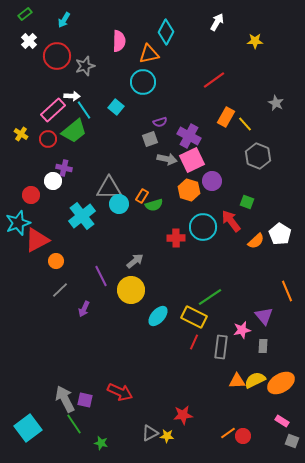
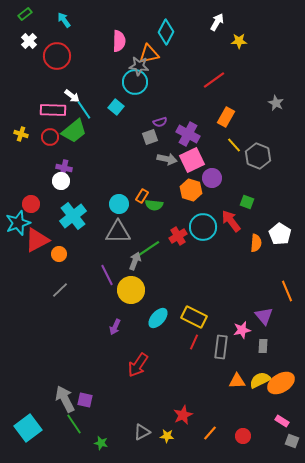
cyan arrow at (64, 20): rotated 112 degrees clockwise
yellow star at (255, 41): moved 16 px left
gray star at (85, 66): moved 54 px right; rotated 24 degrees clockwise
cyan circle at (143, 82): moved 8 px left
white arrow at (72, 96): rotated 35 degrees clockwise
pink rectangle at (53, 110): rotated 45 degrees clockwise
yellow line at (245, 124): moved 11 px left, 21 px down
yellow cross at (21, 134): rotated 16 degrees counterclockwise
purple cross at (189, 136): moved 1 px left, 2 px up
red circle at (48, 139): moved 2 px right, 2 px up
gray square at (150, 139): moved 2 px up
white circle at (53, 181): moved 8 px right
purple circle at (212, 181): moved 3 px up
gray triangle at (109, 188): moved 9 px right, 44 px down
orange hexagon at (189, 190): moved 2 px right
red circle at (31, 195): moved 9 px down
green semicircle at (154, 205): rotated 24 degrees clockwise
cyan cross at (82, 216): moved 9 px left
red cross at (176, 238): moved 2 px right, 2 px up; rotated 30 degrees counterclockwise
orange semicircle at (256, 241): moved 2 px down; rotated 42 degrees counterclockwise
orange circle at (56, 261): moved 3 px right, 7 px up
gray arrow at (135, 261): rotated 30 degrees counterclockwise
purple line at (101, 276): moved 6 px right, 1 px up
green line at (210, 297): moved 62 px left, 48 px up
purple arrow at (84, 309): moved 31 px right, 18 px down
cyan ellipse at (158, 316): moved 2 px down
yellow semicircle at (255, 380): moved 5 px right
red arrow at (120, 392): moved 18 px right, 27 px up; rotated 100 degrees clockwise
red star at (183, 415): rotated 18 degrees counterclockwise
gray triangle at (150, 433): moved 8 px left, 1 px up
orange line at (228, 433): moved 18 px left; rotated 14 degrees counterclockwise
